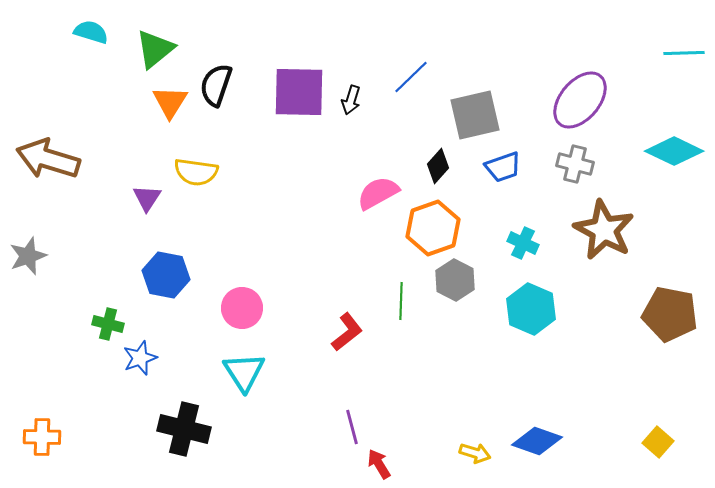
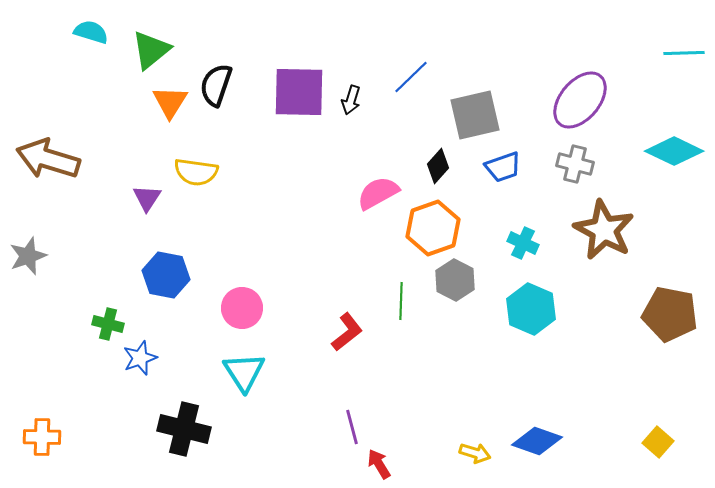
green triangle: moved 4 px left, 1 px down
